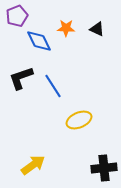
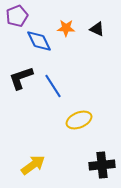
black cross: moved 2 px left, 3 px up
